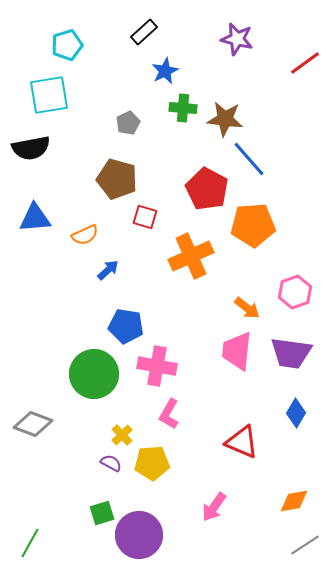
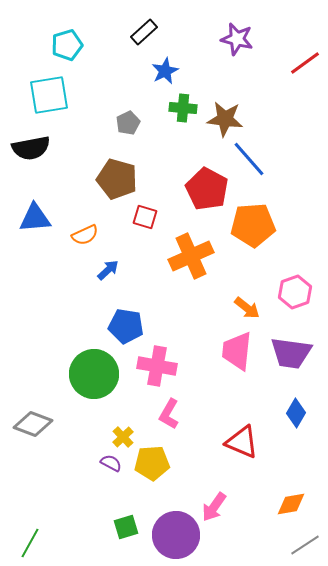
yellow cross: moved 1 px right, 2 px down
orange diamond: moved 3 px left, 3 px down
green square: moved 24 px right, 14 px down
purple circle: moved 37 px right
